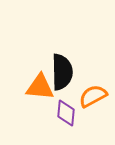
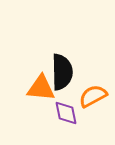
orange triangle: moved 1 px right, 1 px down
purple diamond: rotated 16 degrees counterclockwise
